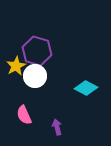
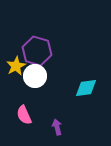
cyan diamond: rotated 35 degrees counterclockwise
